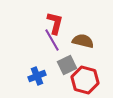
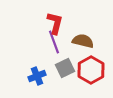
purple line: moved 2 px right, 2 px down; rotated 10 degrees clockwise
gray square: moved 2 px left, 3 px down
red hexagon: moved 6 px right, 10 px up; rotated 16 degrees clockwise
